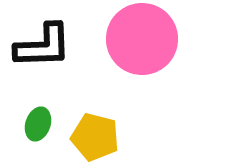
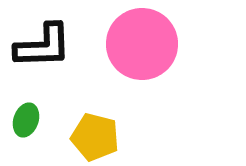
pink circle: moved 5 px down
green ellipse: moved 12 px left, 4 px up
